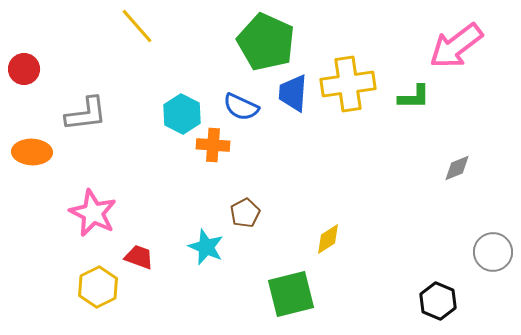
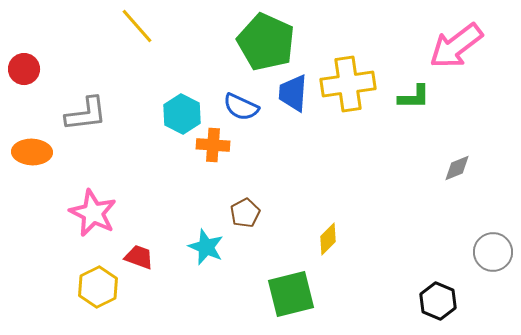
yellow diamond: rotated 12 degrees counterclockwise
